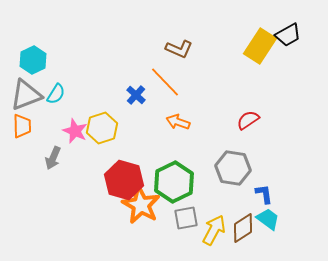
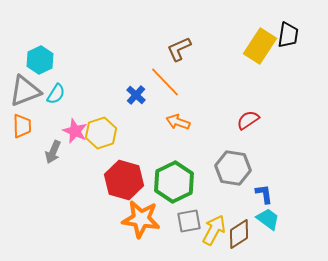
black trapezoid: rotated 52 degrees counterclockwise
brown L-shape: rotated 132 degrees clockwise
cyan hexagon: moved 7 px right
gray triangle: moved 1 px left, 4 px up
yellow hexagon: moved 1 px left, 5 px down
gray arrow: moved 6 px up
orange star: moved 14 px down; rotated 21 degrees counterclockwise
gray square: moved 3 px right, 3 px down
brown diamond: moved 4 px left, 6 px down
